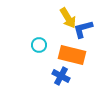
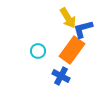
cyan circle: moved 1 px left, 6 px down
orange rectangle: moved 5 px up; rotated 68 degrees counterclockwise
